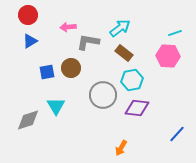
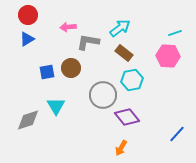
blue triangle: moved 3 px left, 2 px up
purple diamond: moved 10 px left, 9 px down; rotated 45 degrees clockwise
